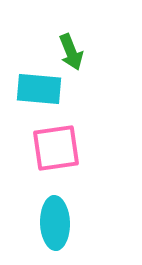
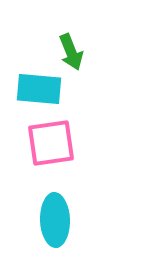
pink square: moved 5 px left, 5 px up
cyan ellipse: moved 3 px up
